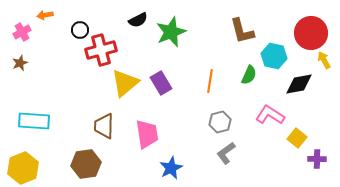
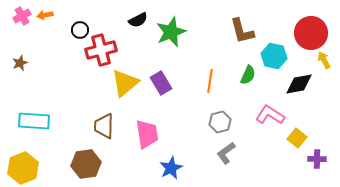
pink cross: moved 16 px up
green semicircle: moved 1 px left
